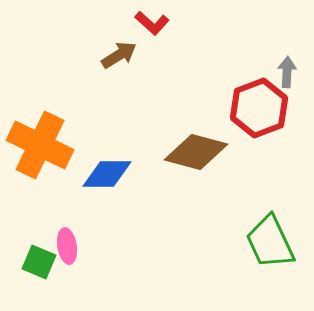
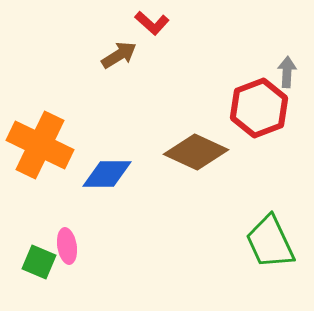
brown diamond: rotated 10 degrees clockwise
